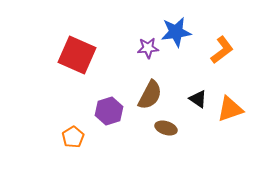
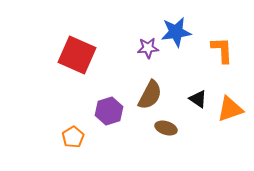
orange L-shape: rotated 56 degrees counterclockwise
